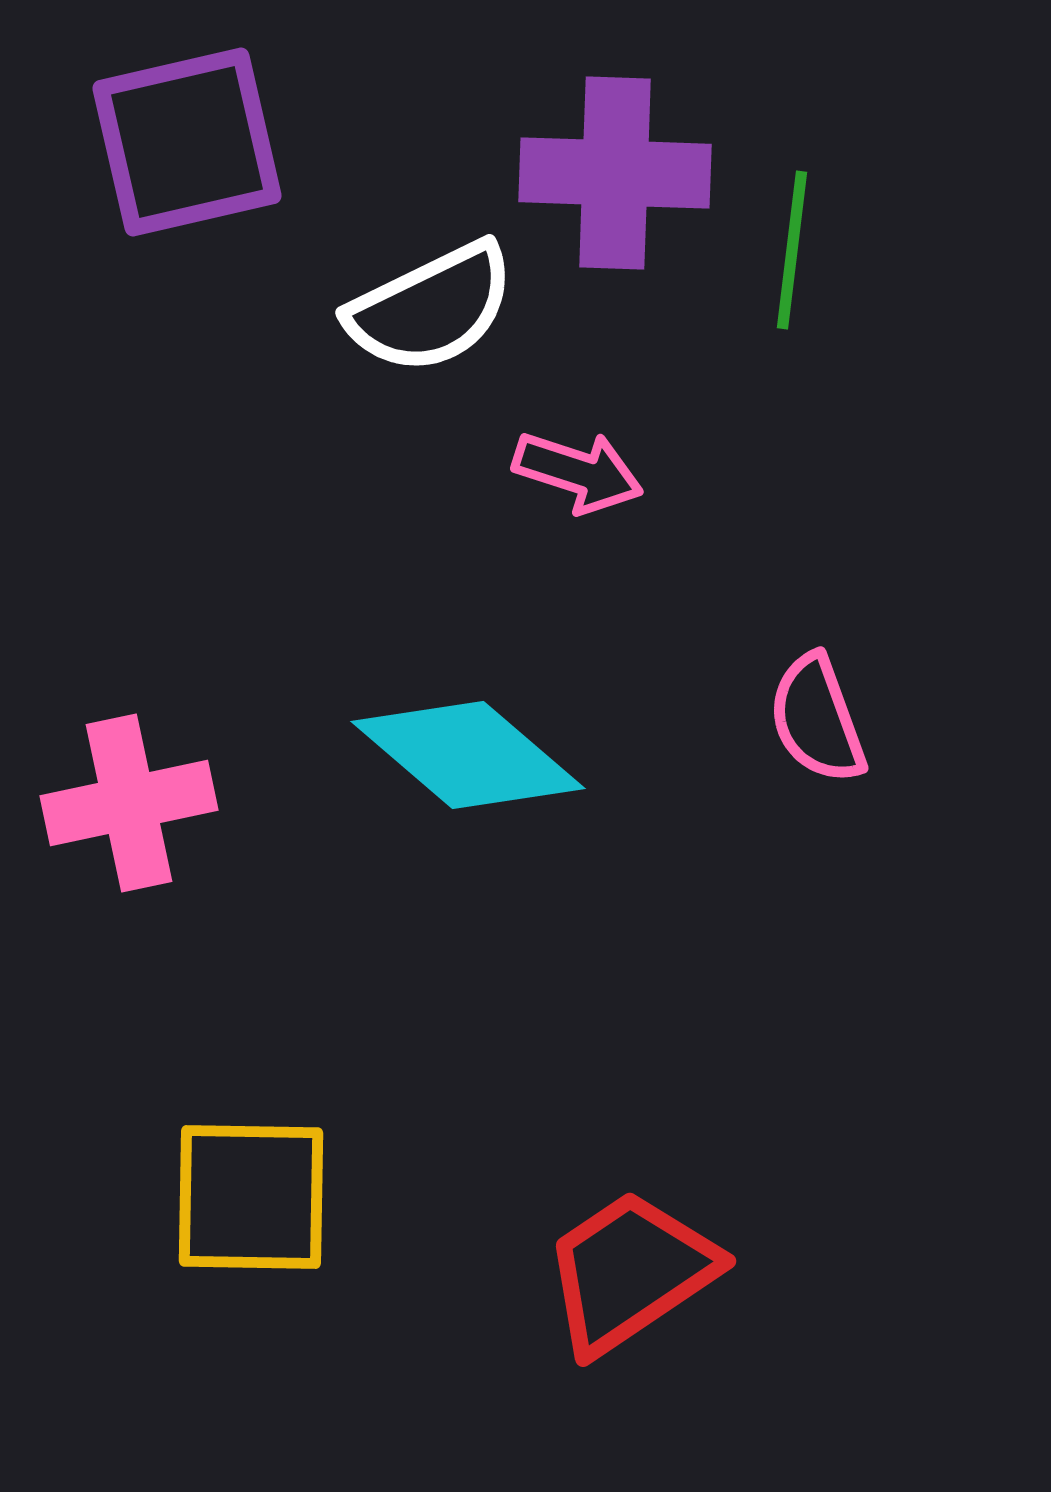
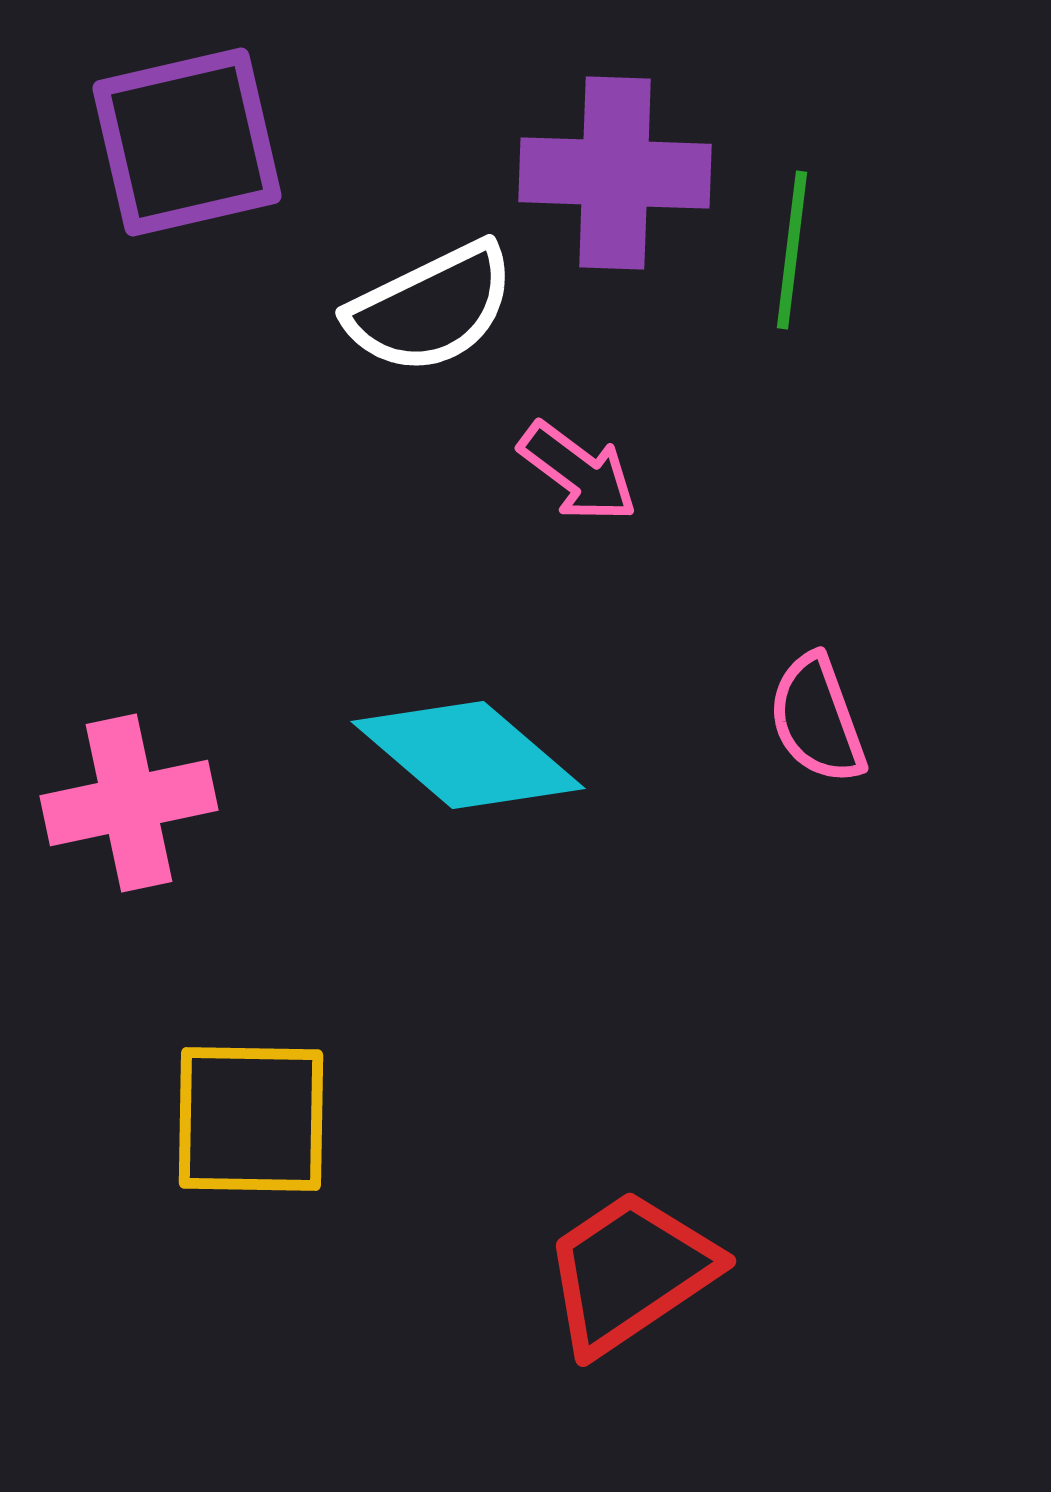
pink arrow: rotated 19 degrees clockwise
yellow square: moved 78 px up
